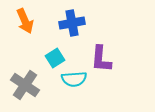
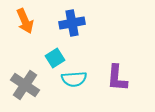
purple L-shape: moved 16 px right, 19 px down
